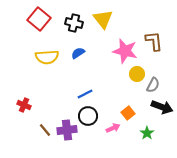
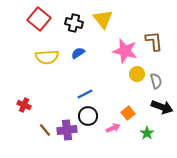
gray semicircle: moved 3 px right, 4 px up; rotated 42 degrees counterclockwise
